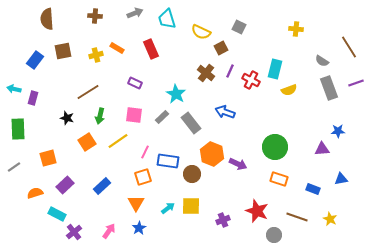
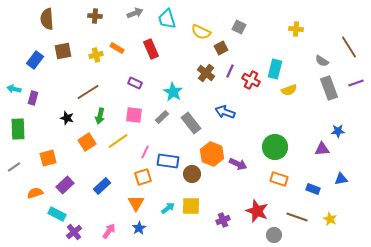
cyan star at (176, 94): moved 3 px left, 2 px up
